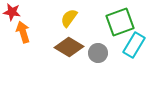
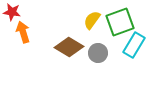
yellow semicircle: moved 23 px right, 2 px down
